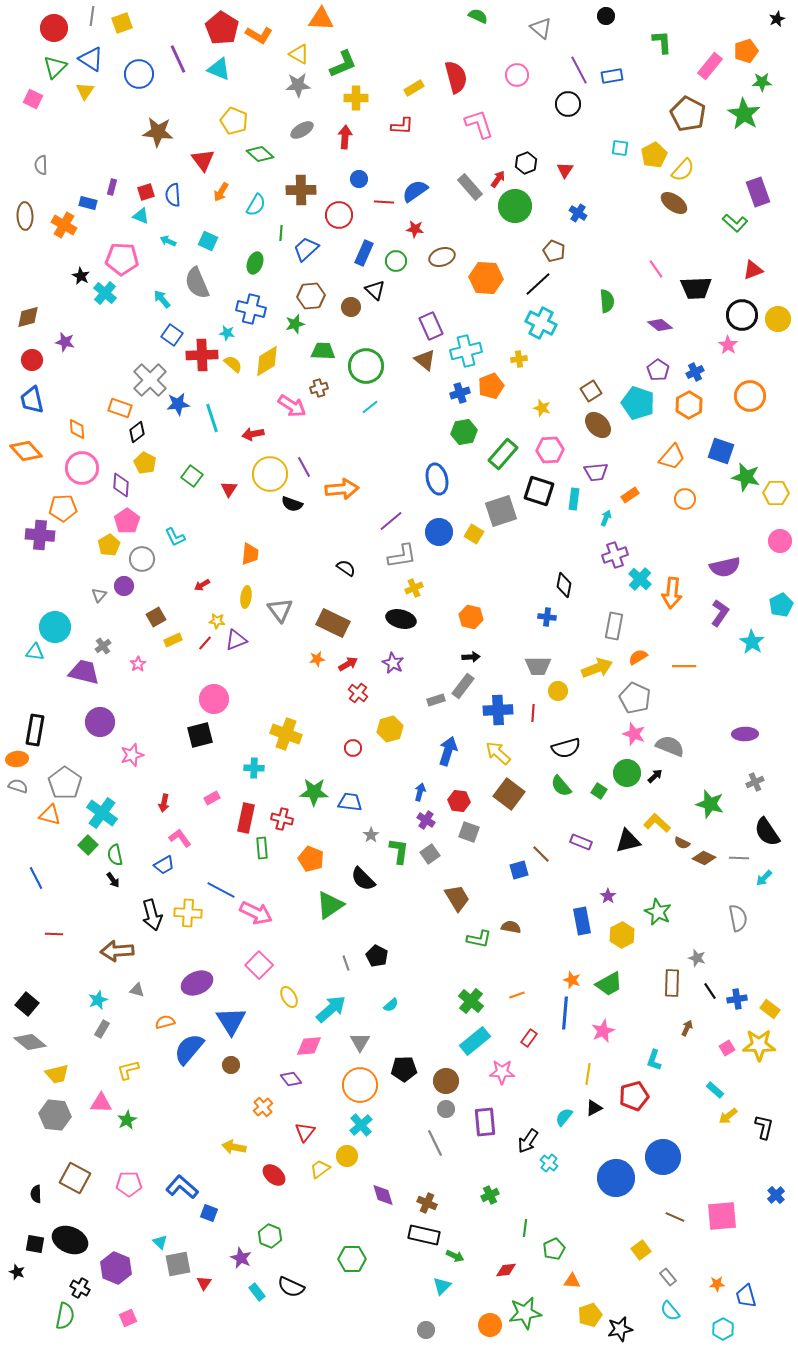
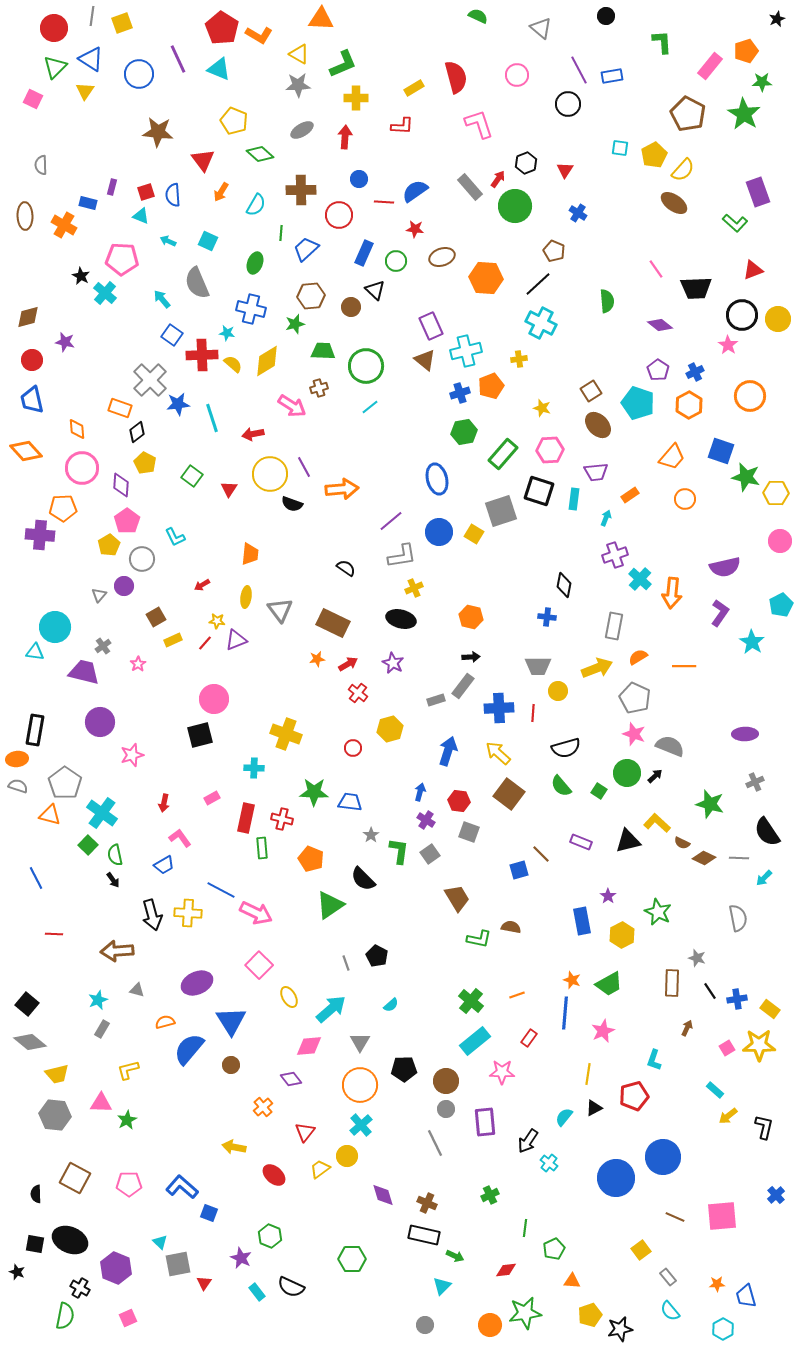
blue cross at (498, 710): moved 1 px right, 2 px up
gray circle at (426, 1330): moved 1 px left, 5 px up
